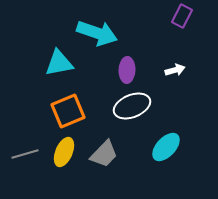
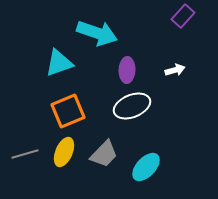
purple rectangle: moved 1 px right; rotated 15 degrees clockwise
cyan triangle: rotated 8 degrees counterclockwise
cyan ellipse: moved 20 px left, 20 px down
